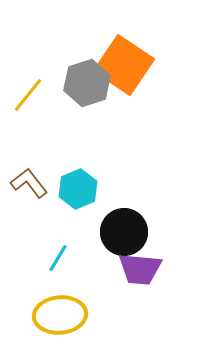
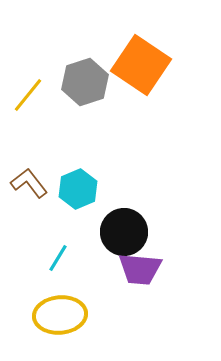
orange square: moved 17 px right
gray hexagon: moved 2 px left, 1 px up
